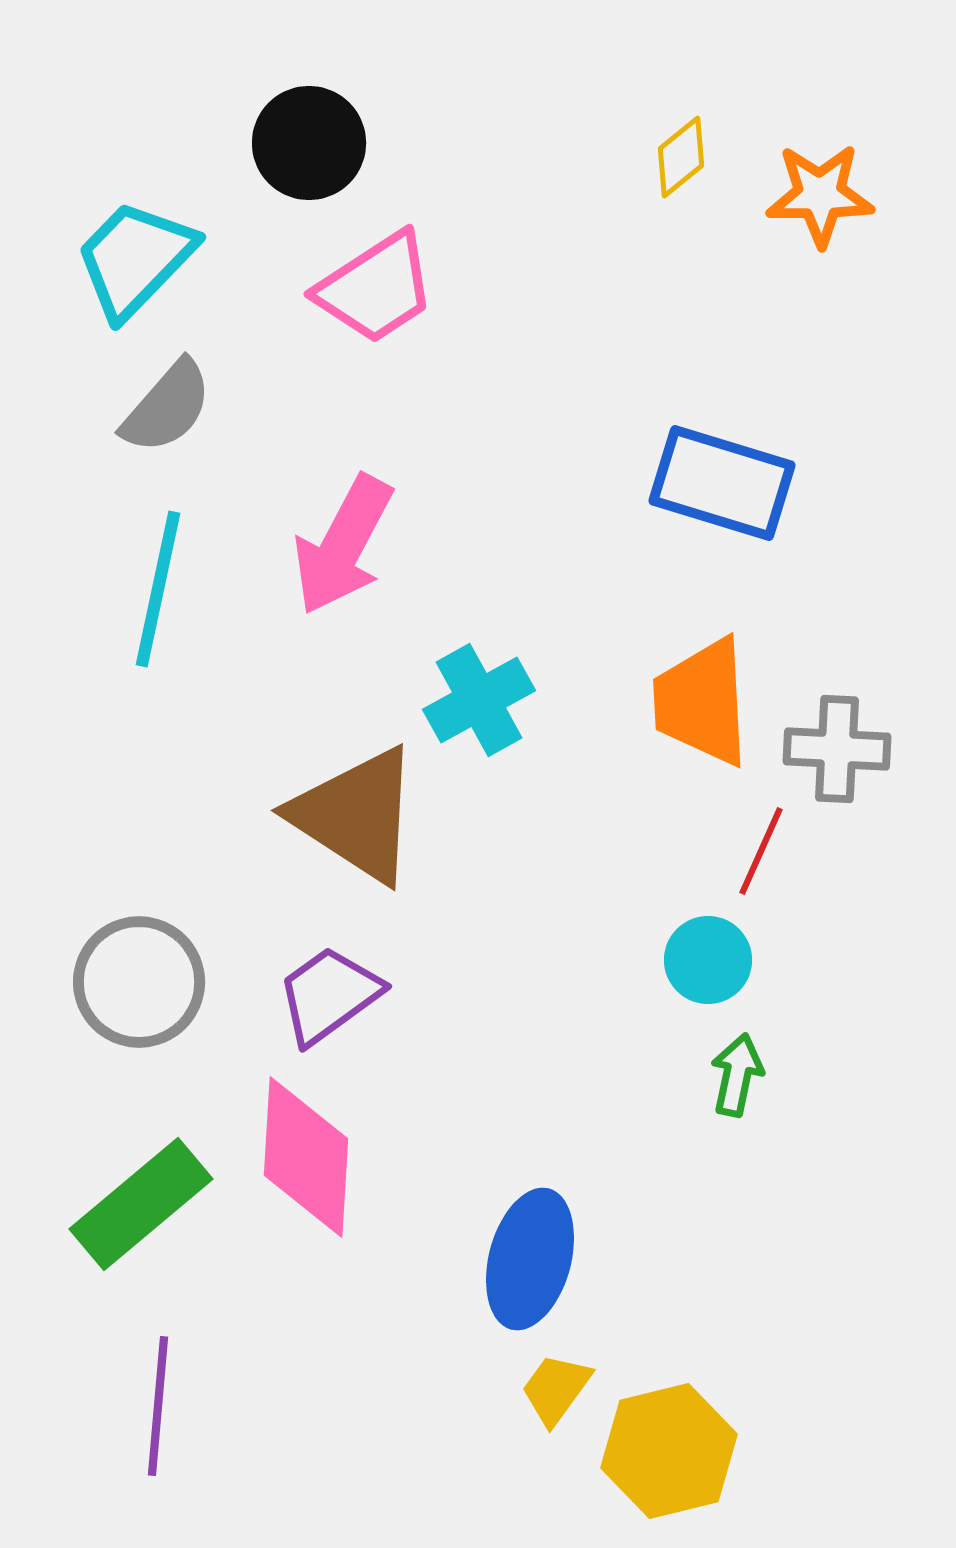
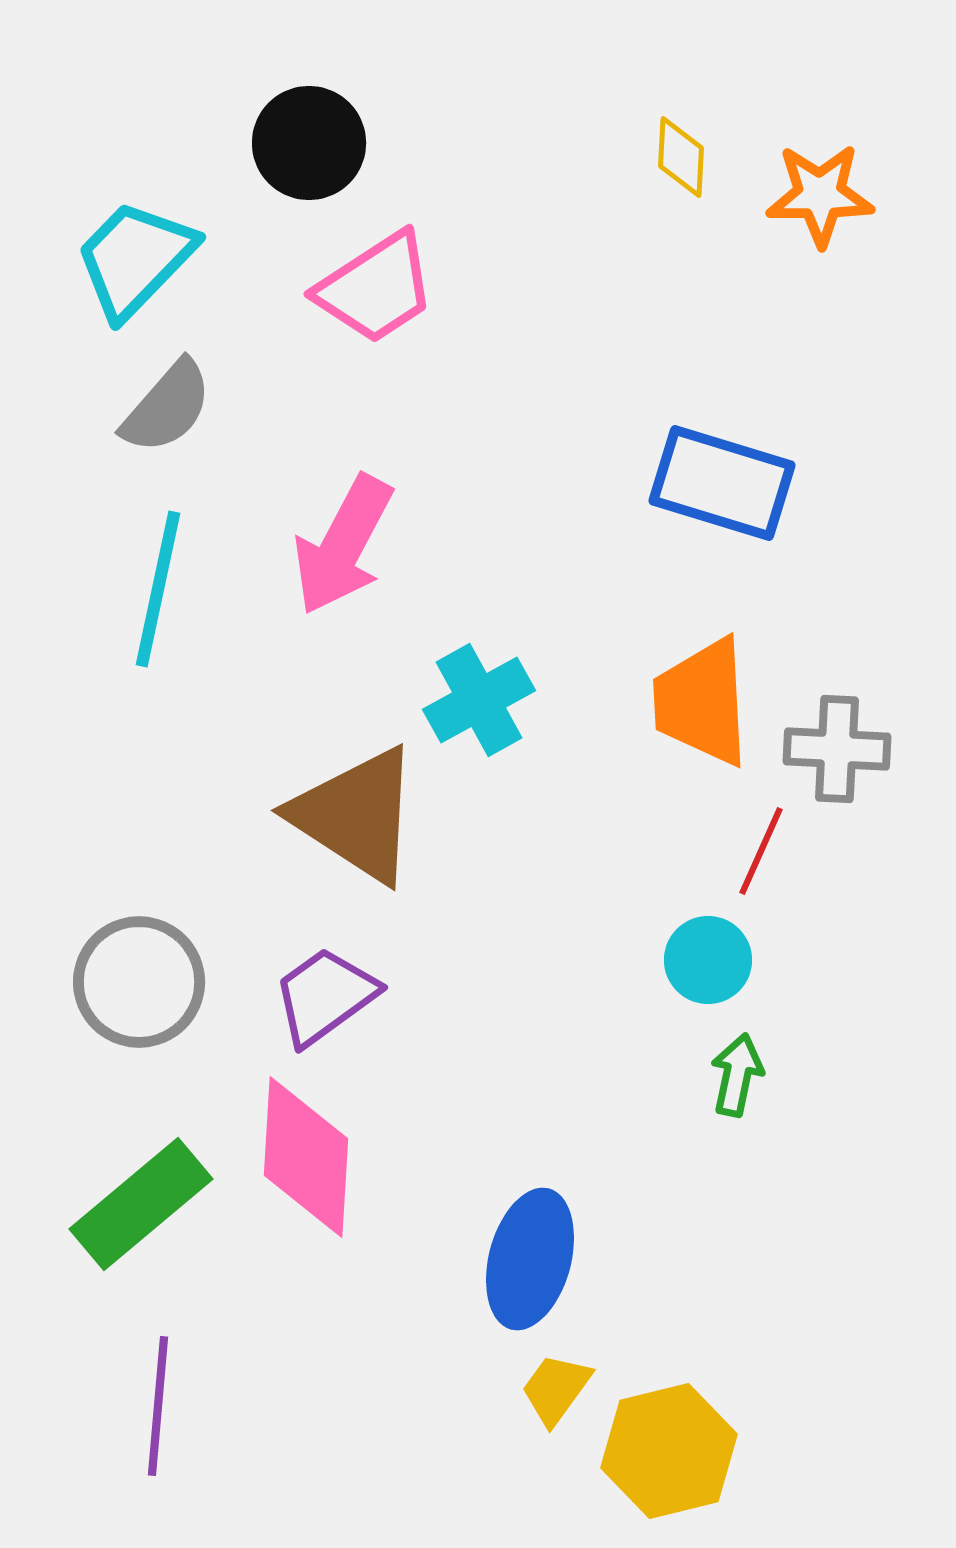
yellow diamond: rotated 48 degrees counterclockwise
purple trapezoid: moved 4 px left, 1 px down
